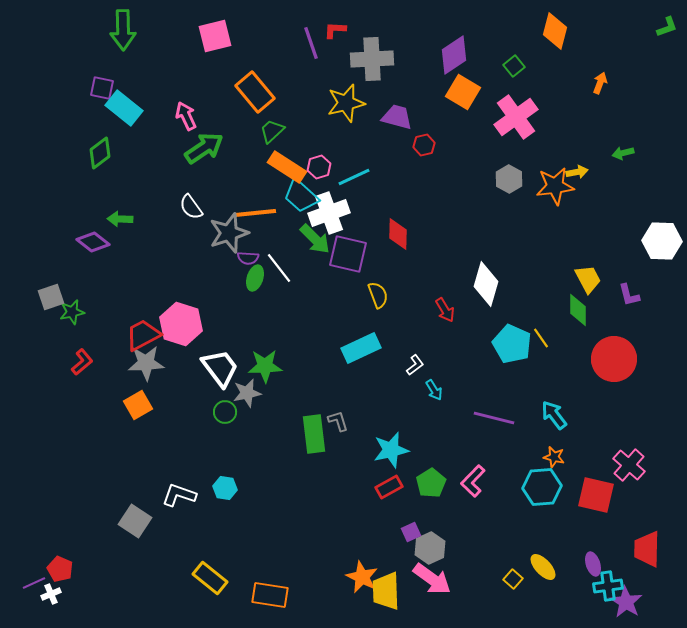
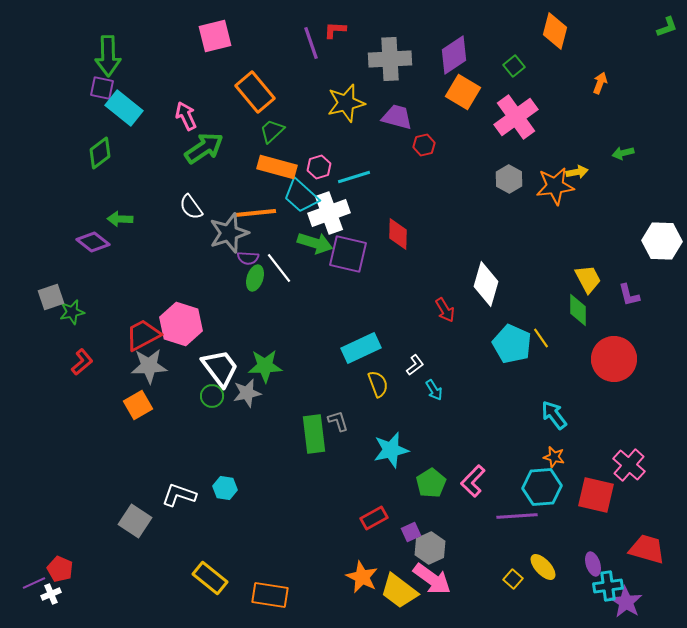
green arrow at (123, 30): moved 15 px left, 26 px down
gray cross at (372, 59): moved 18 px right
orange rectangle at (287, 167): moved 10 px left; rotated 18 degrees counterclockwise
cyan line at (354, 177): rotated 8 degrees clockwise
green arrow at (315, 239): moved 4 px down; rotated 28 degrees counterclockwise
yellow semicircle at (378, 295): moved 89 px down
gray star at (146, 363): moved 3 px right, 3 px down
green circle at (225, 412): moved 13 px left, 16 px up
purple line at (494, 418): moved 23 px right, 98 px down; rotated 18 degrees counterclockwise
red rectangle at (389, 487): moved 15 px left, 31 px down
red trapezoid at (647, 549): rotated 105 degrees clockwise
yellow trapezoid at (386, 591): moved 13 px right; rotated 51 degrees counterclockwise
